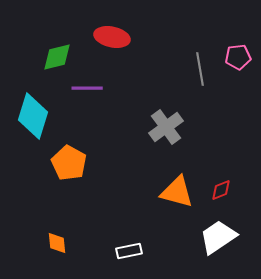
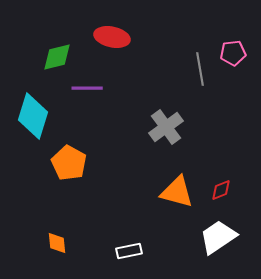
pink pentagon: moved 5 px left, 4 px up
